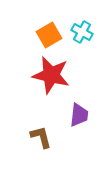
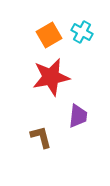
red star: moved 2 px down; rotated 24 degrees counterclockwise
purple trapezoid: moved 1 px left, 1 px down
